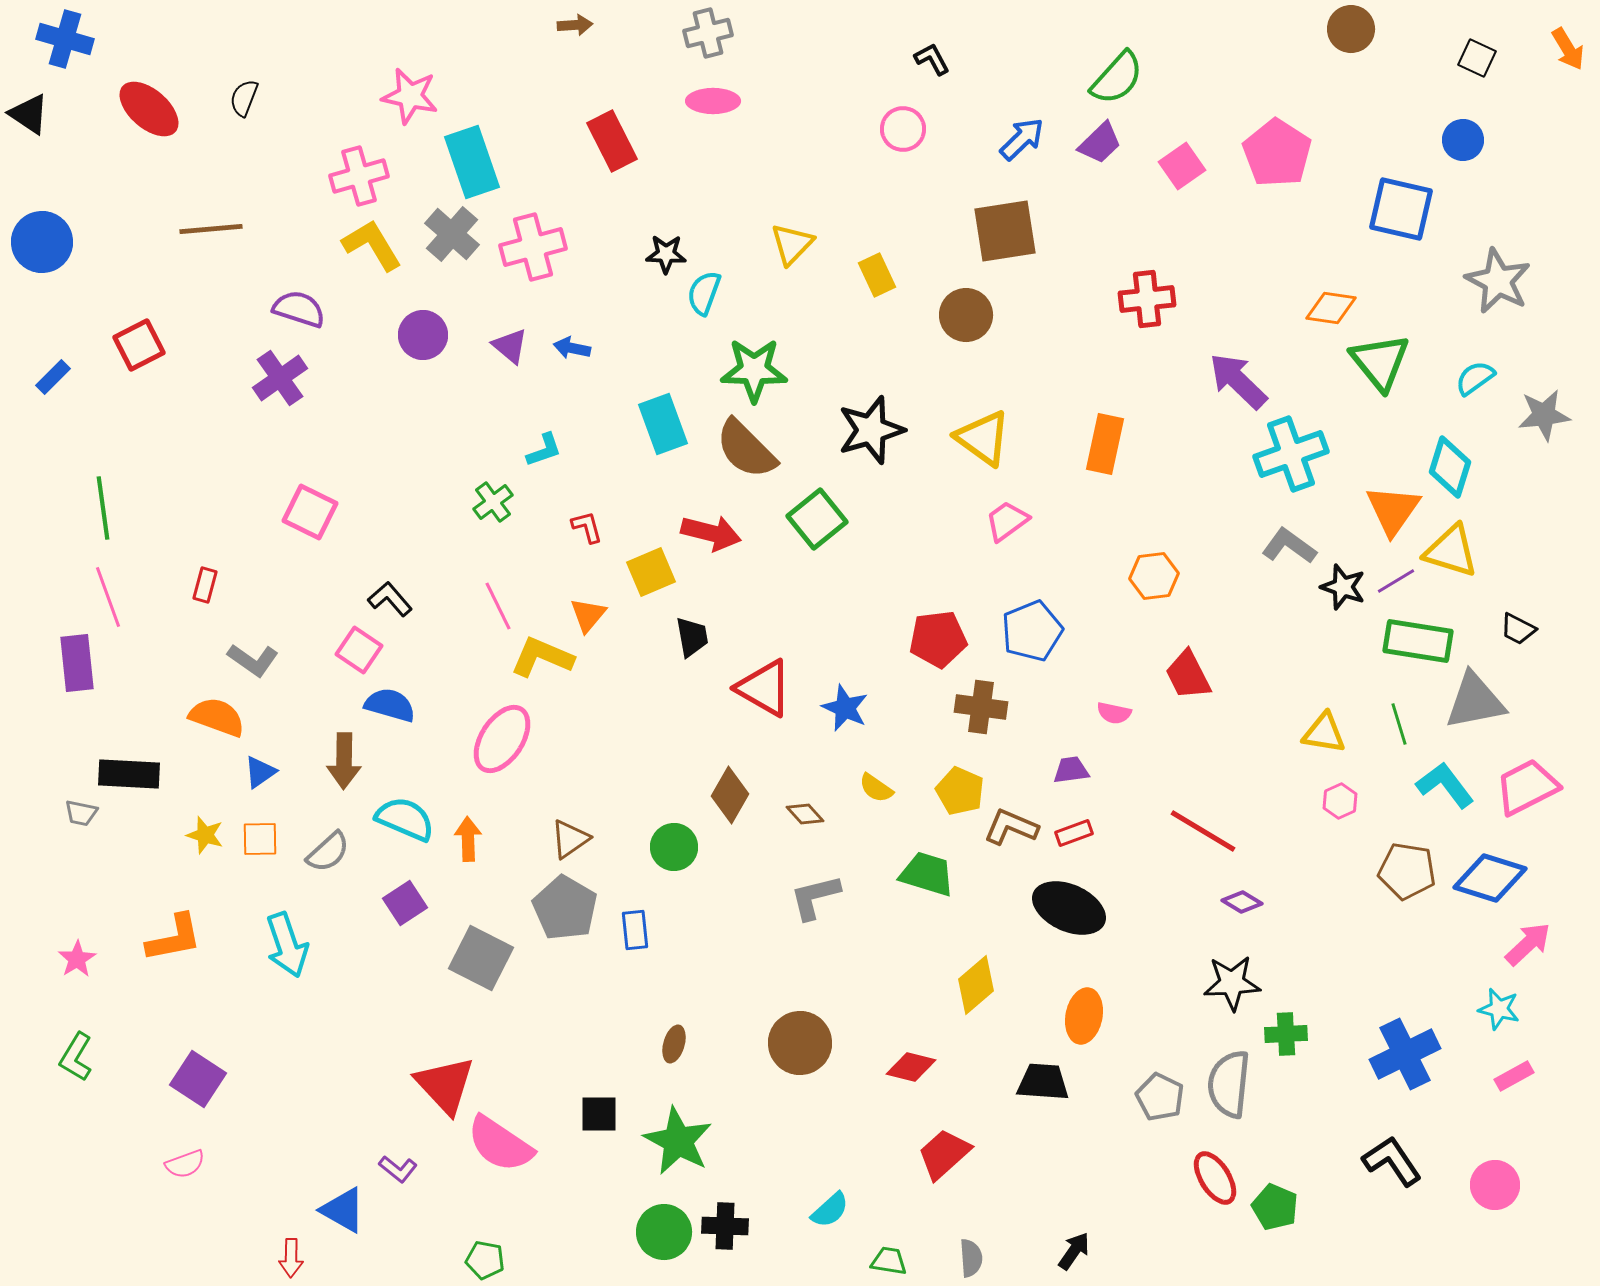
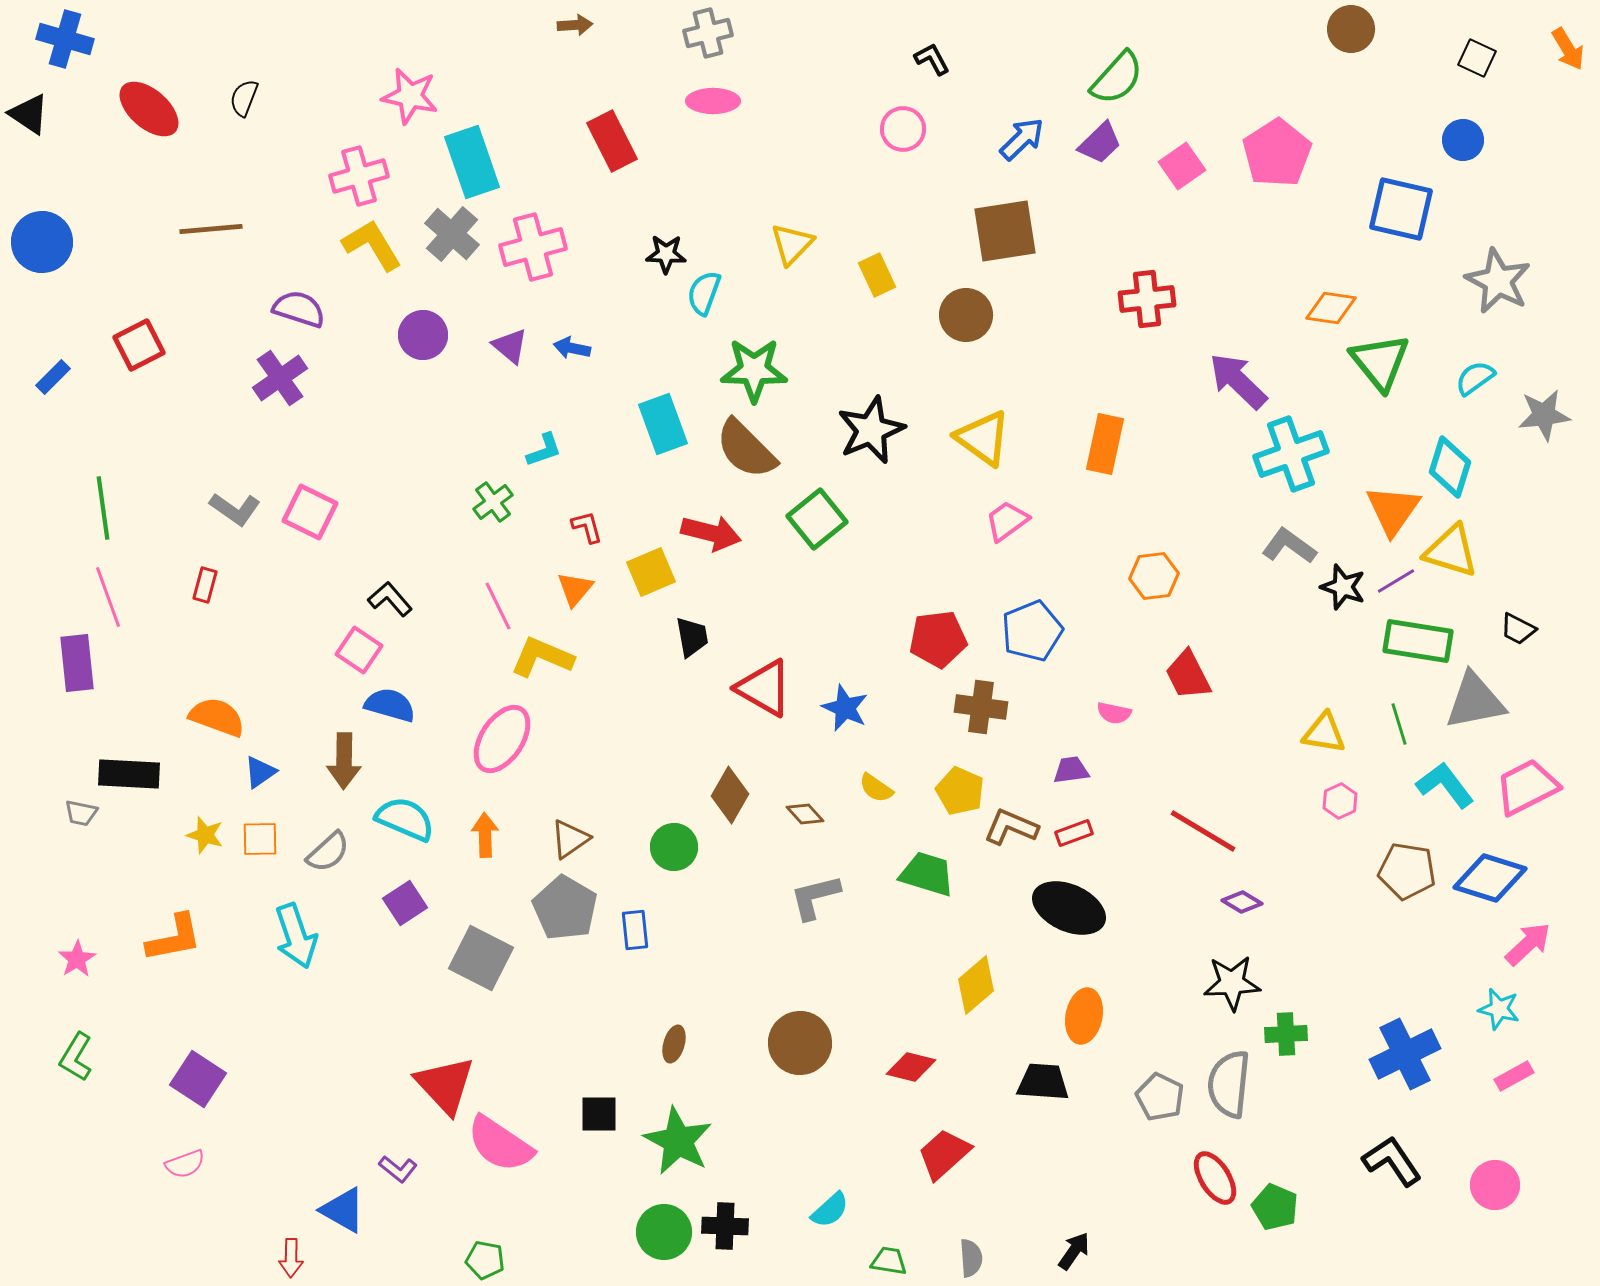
pink pentagon at (1277, 153): rotated 6 degrees clockwise
black star at (871, 430): rotated 6 degrees counterclockwise
orange triangle at (588, 615): moved 13 px left, 26 px up
gray L-shape at (253, 660): moved 18 px left, 151 px up
orange arrow at (468, 839): moved 17 px right, 4 px up
cyan arrow at (287, 945): moved 9 px right, 9 px up
